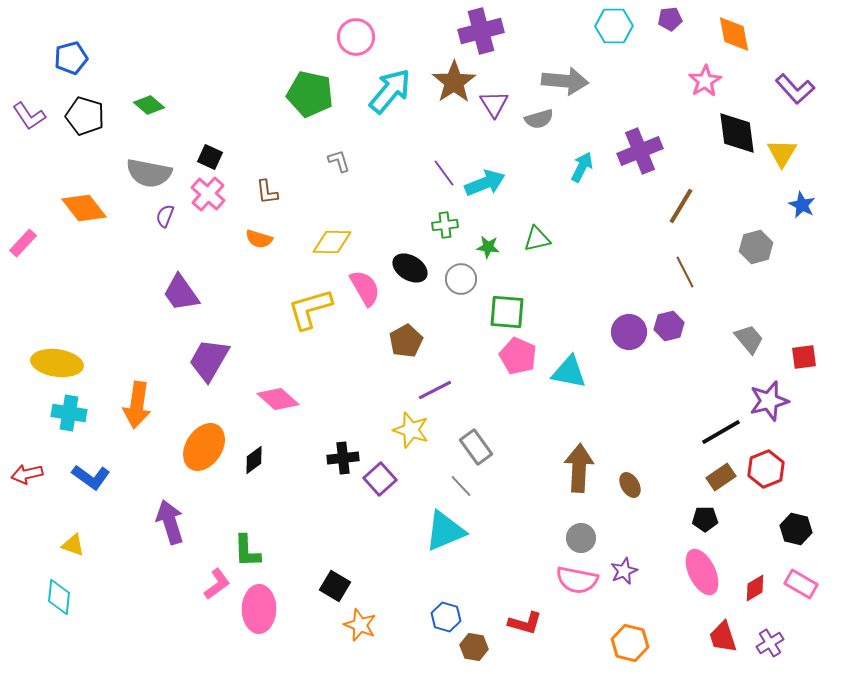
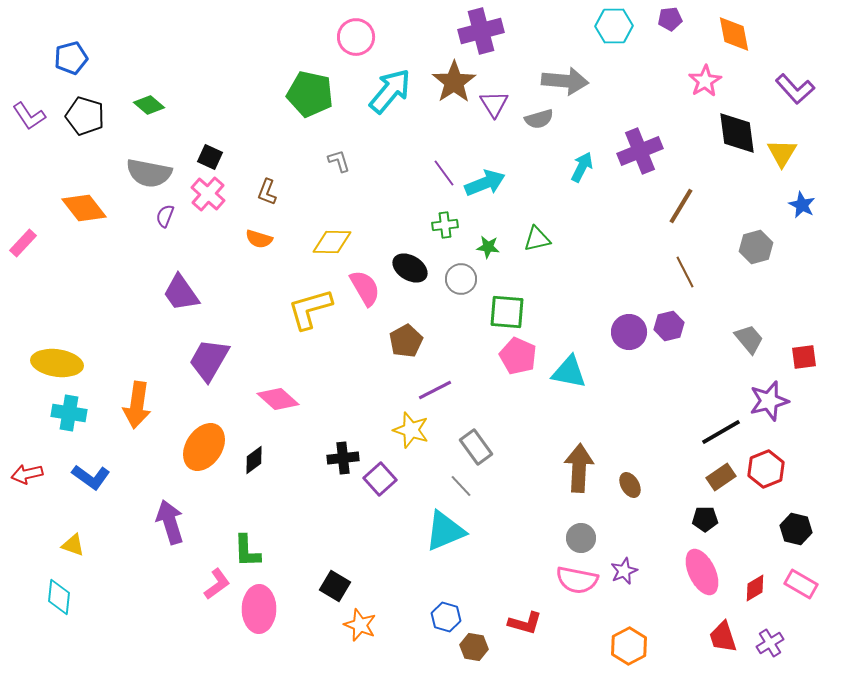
brown L-shape at (267, 192): rotated 28 degrees clockwise
orange hexagon at (630, 643): moved 1 px left, 3 px down; rotated 18 degrees clockwise
